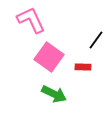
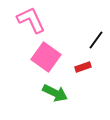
pink square: moved 3 px left
red rectangle: rotated 21 degrees counterclockwise
green arrow: moved 1 px right, 1 px up
